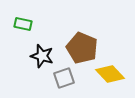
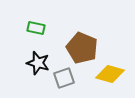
green rectangle: moved 13 px right, 4 px down
black star: moved 4 px left, 7 px down
yellow diamond: rotated 32 degrees counterclockwise
